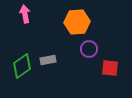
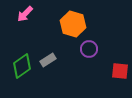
pink arrow: rotated 126 degrees counterclockwise
orange hexagon: moved 4 px left, 2 px down; rotated 20 degrees clockwise
gray rectangle: rotated 21 degrees counterclockwise
red square: moved 10 px right, 3 px down
